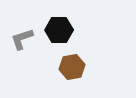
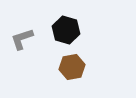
black hexagon: moved 7 px right; rotated 16 degrees clockwise
